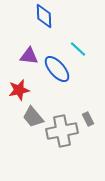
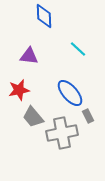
blue ellipse: moved 13 px right, 24 px down
gray rectangle: moved 3 px up
gray cross: moved 2 px down
